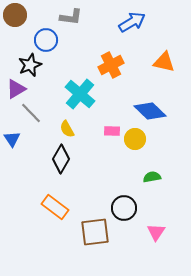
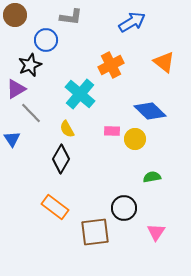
orange triangle: rotated 25 degrees clockwise
